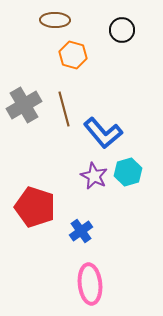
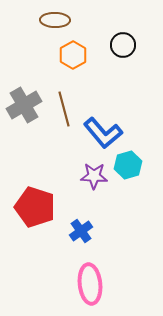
black circle: moved 1 px right, 15 px down
orange hexagon: rotated 16 degrees clockwise
cyan hexagon: moved 7 px up
purple star: rotated 24 degrees counterclockwise
